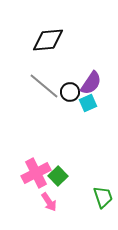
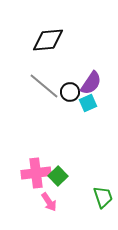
pink cross: rotated 20 degrees clockwise
